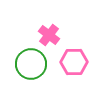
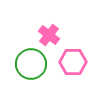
pink hexagon: moved 1 px left
